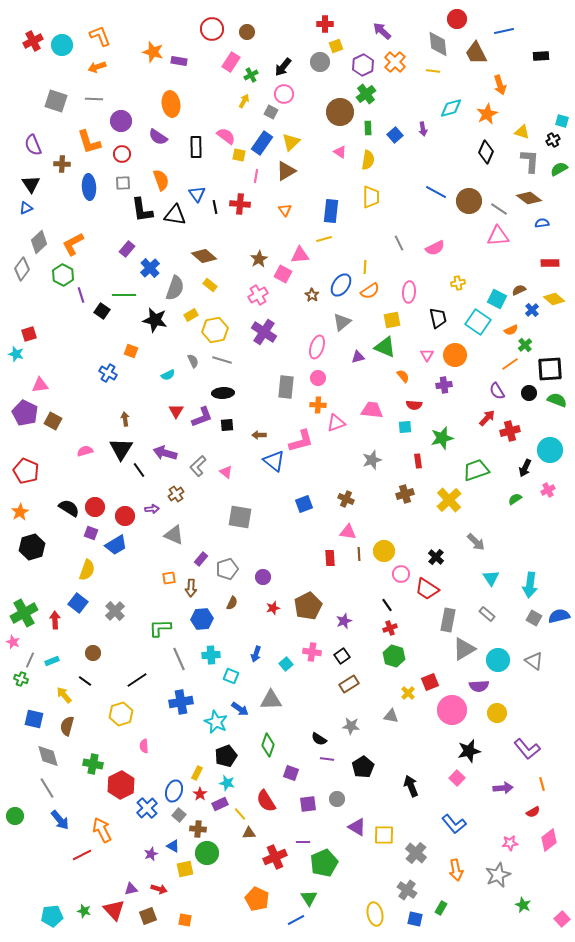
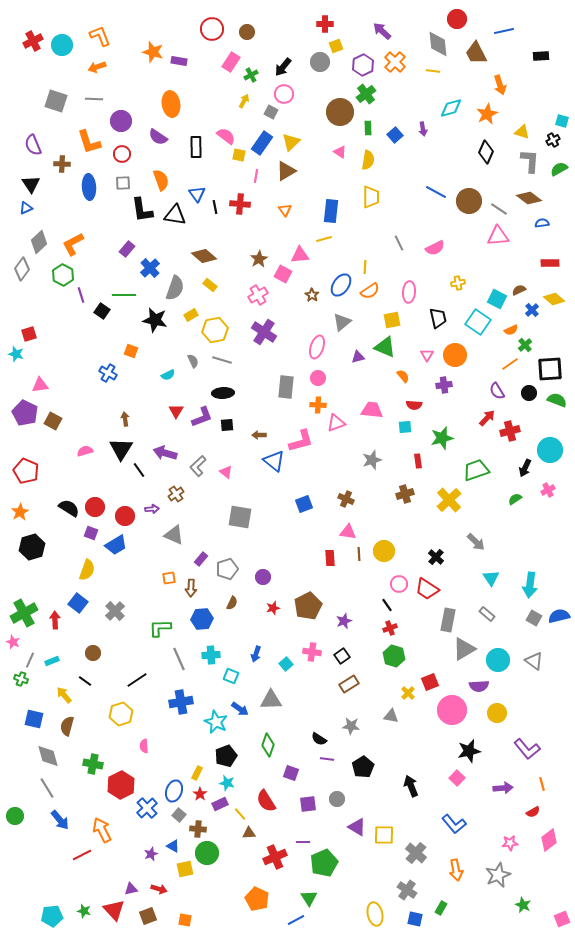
pink circle at (401, 574): moved 2 px left, 10 px down
pink square at (562, 919): rotated 21 degrees clockwise
